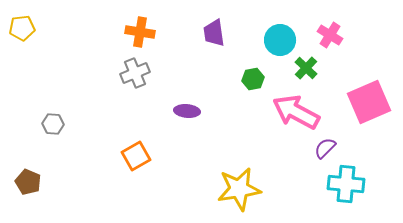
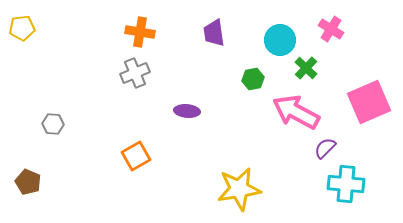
pink cross: moved 1 px right, 6 px up
